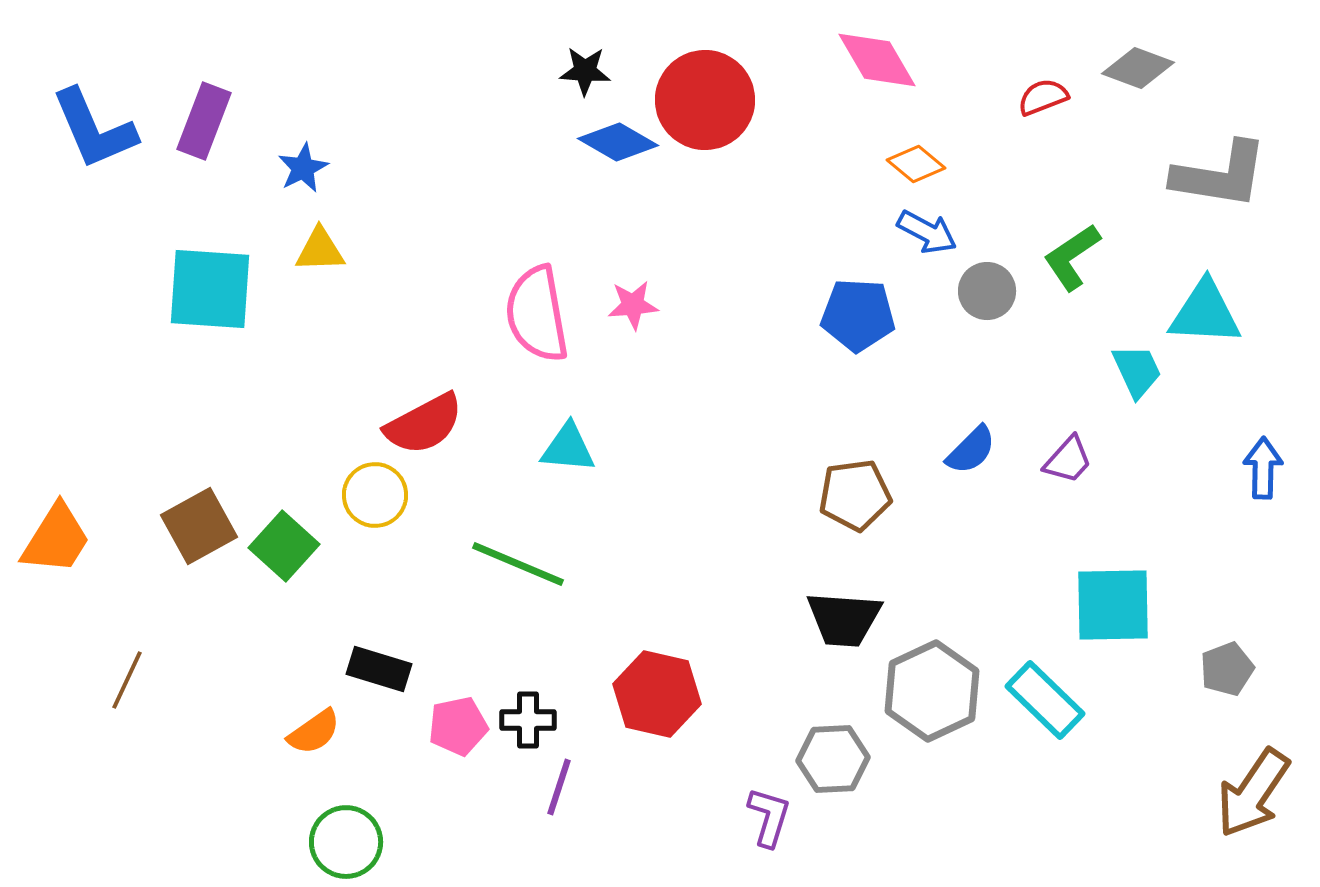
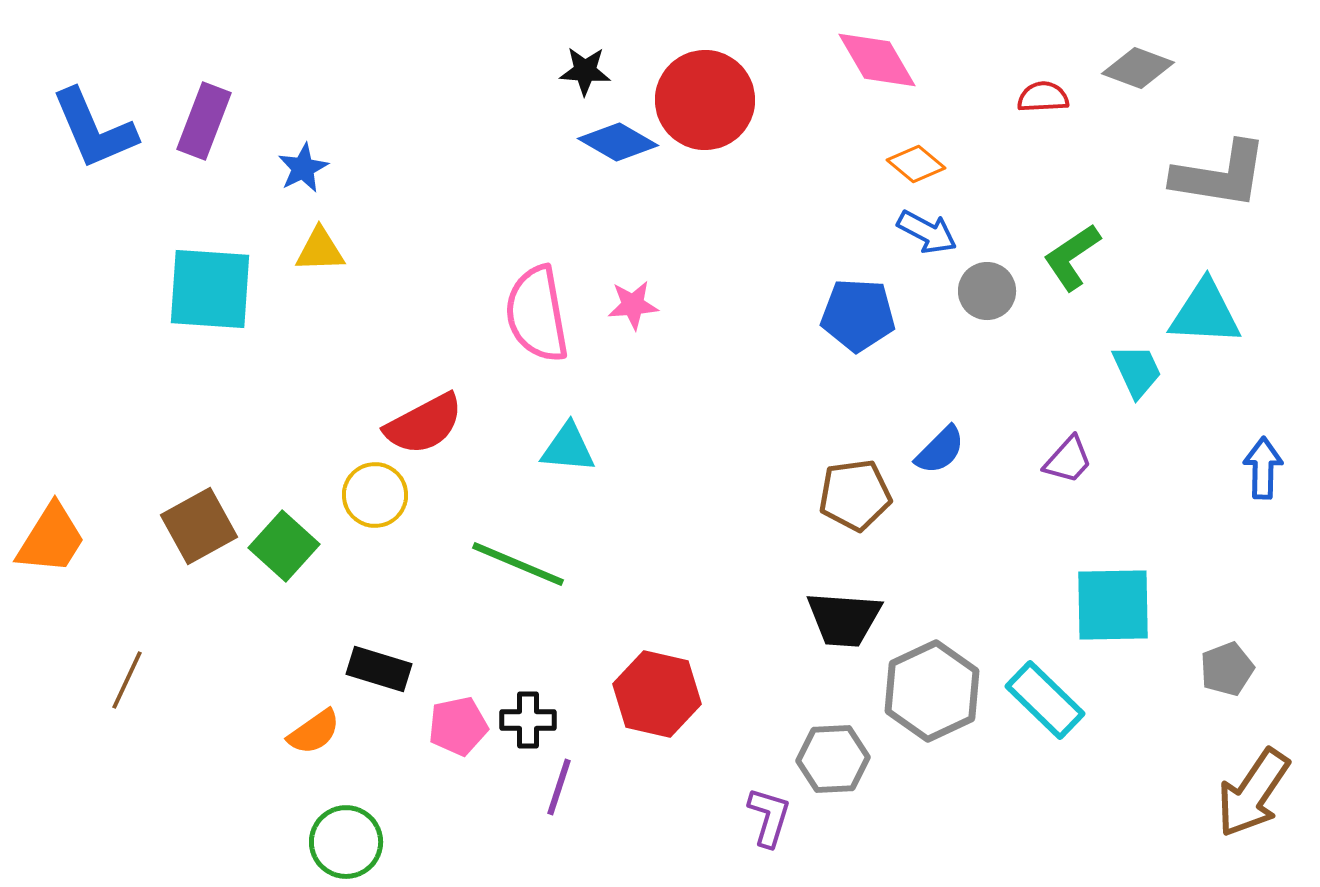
red semicircle at (1043, 97): rotated 18 degrees clockwise
blue semicircle at (971, 450): moved 31 px left
orange trapezoid at (56, 539): moved 5 px left
